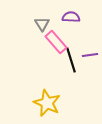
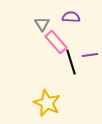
black line: moved 2 px down
